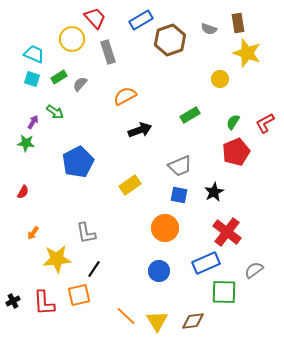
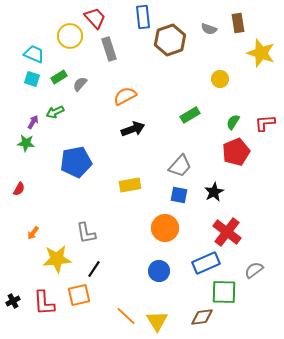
blue rectangle at (141, 20): moved 2 px right, 3 px up; rotated 65 degrees counterclockwise
yellow circle at (72, 39): moved 2 px left, 3 px up
gray rectangle at (108, 52): moved 1 px right, 3 px up
yellow star at (247, 53): moved 14 px right
green arrow at (55, 112): rotated 120 degrees clockwise
red L-shape at (265, 123): rotated 25 degrees clockwise
black arrow at (140, 130): moved 7 px left, 1 px up
blue pentagon at (78, 162): moved 2 px left; rotated 16 degrees clockwise
gray trapezoid at (180, 166): rotated 25 degrees counterclockwise
yellow rectangle at (130, 185): rotated 25 degrees clockwise
red semicircle at (23, 192): moved 4 px left, 3 px up
brown diamond at (193, 321): moved 9 px right, 4 px up
